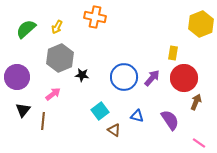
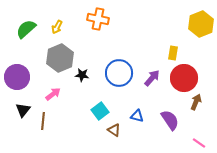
orange cross: moved 3 px right, 2 px down
blue circle: moved 5 px left, 4 px up
